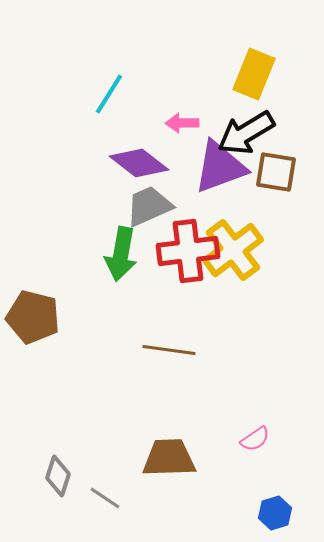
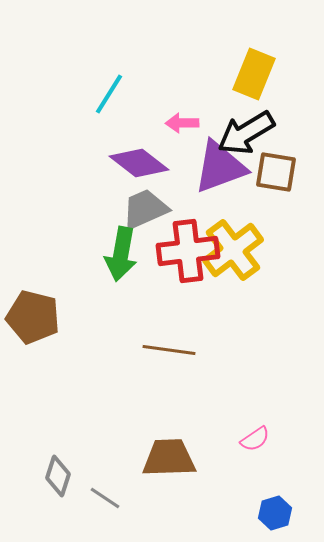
gray trapezoid: moved 4 px left, 3 px down
